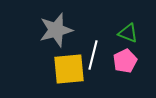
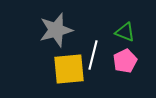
green triangle: moved 3 px left, 1 px up
